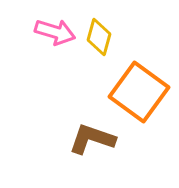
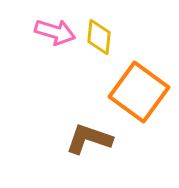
yellow diamond: rotated 9 degrees counterclockwise
brown L-shape: moved 3 px left
